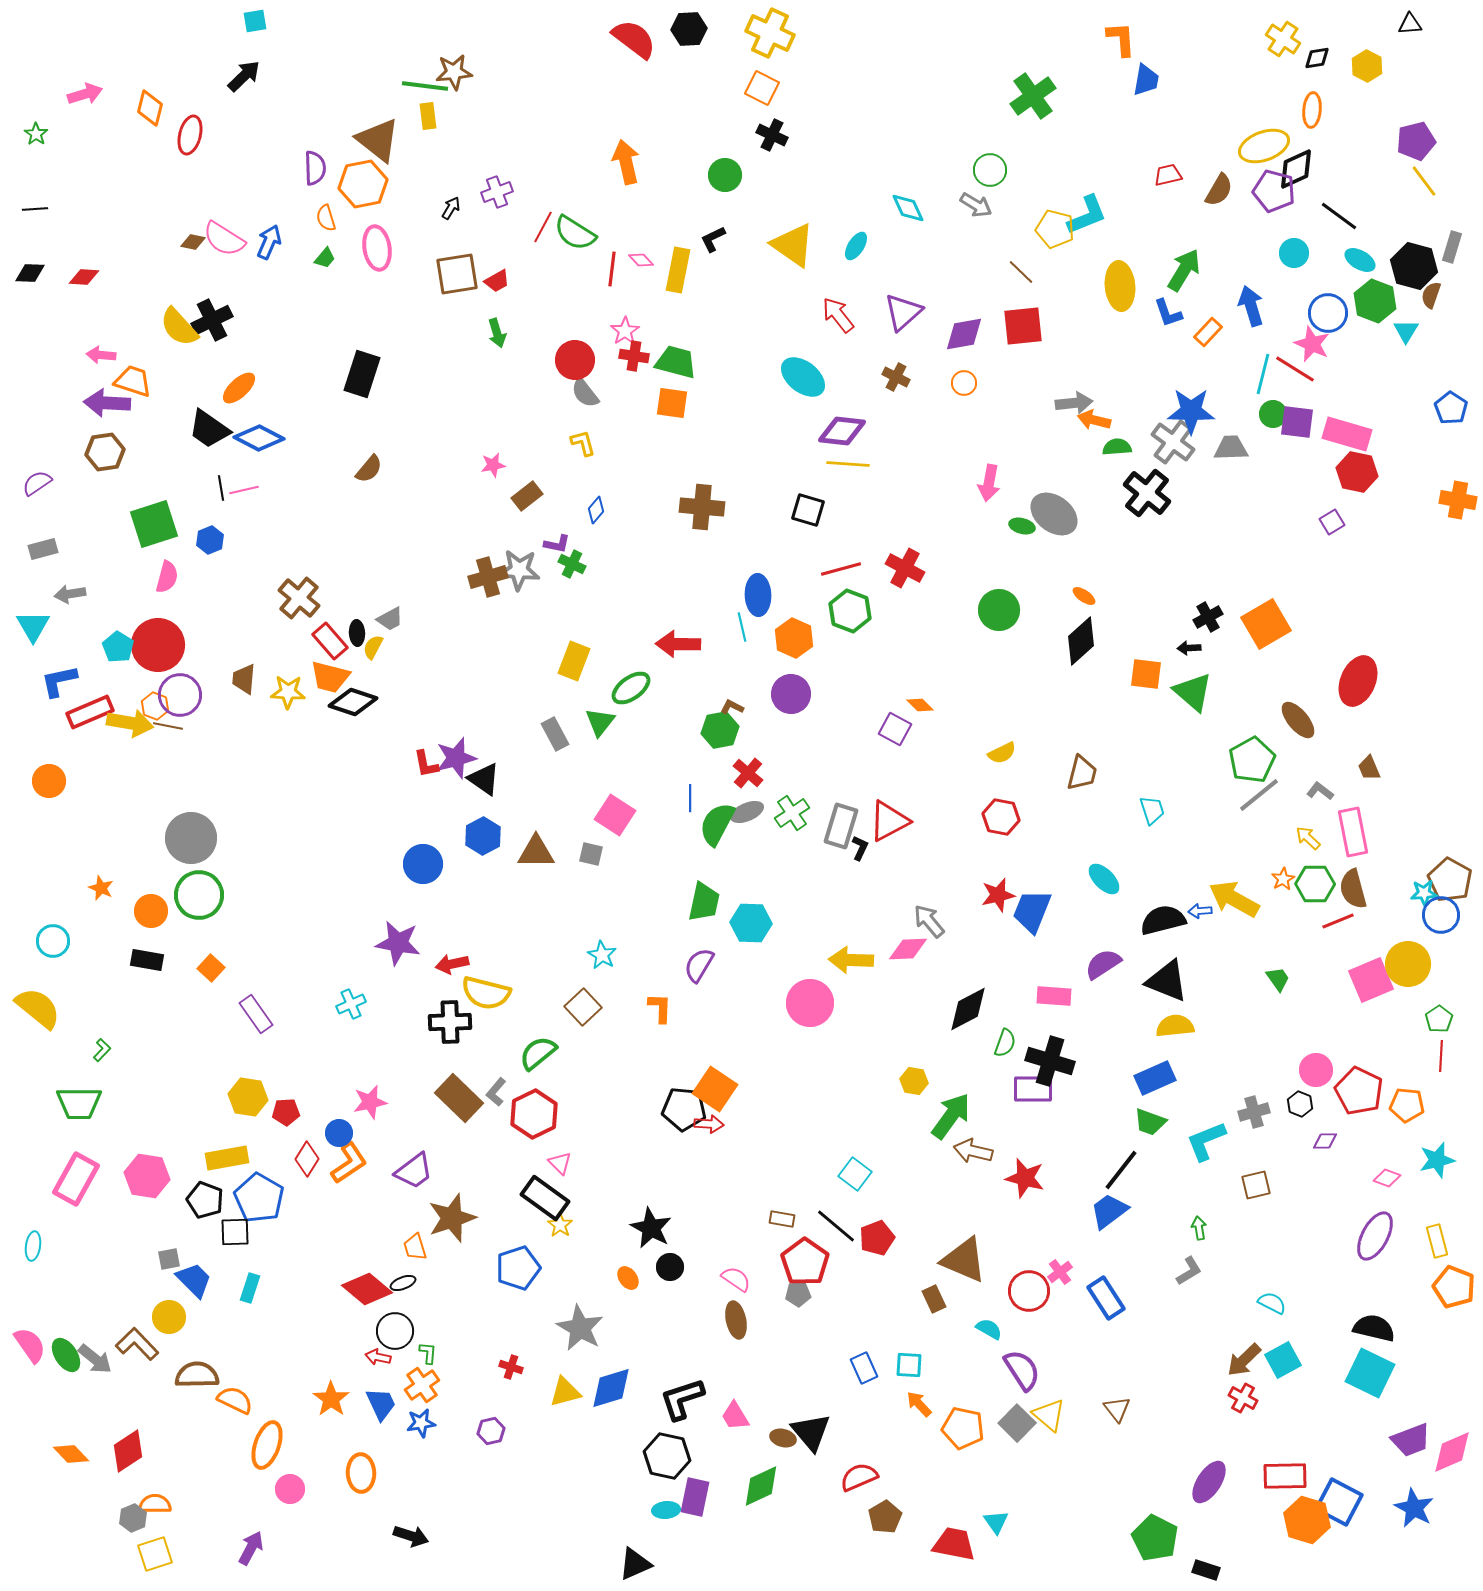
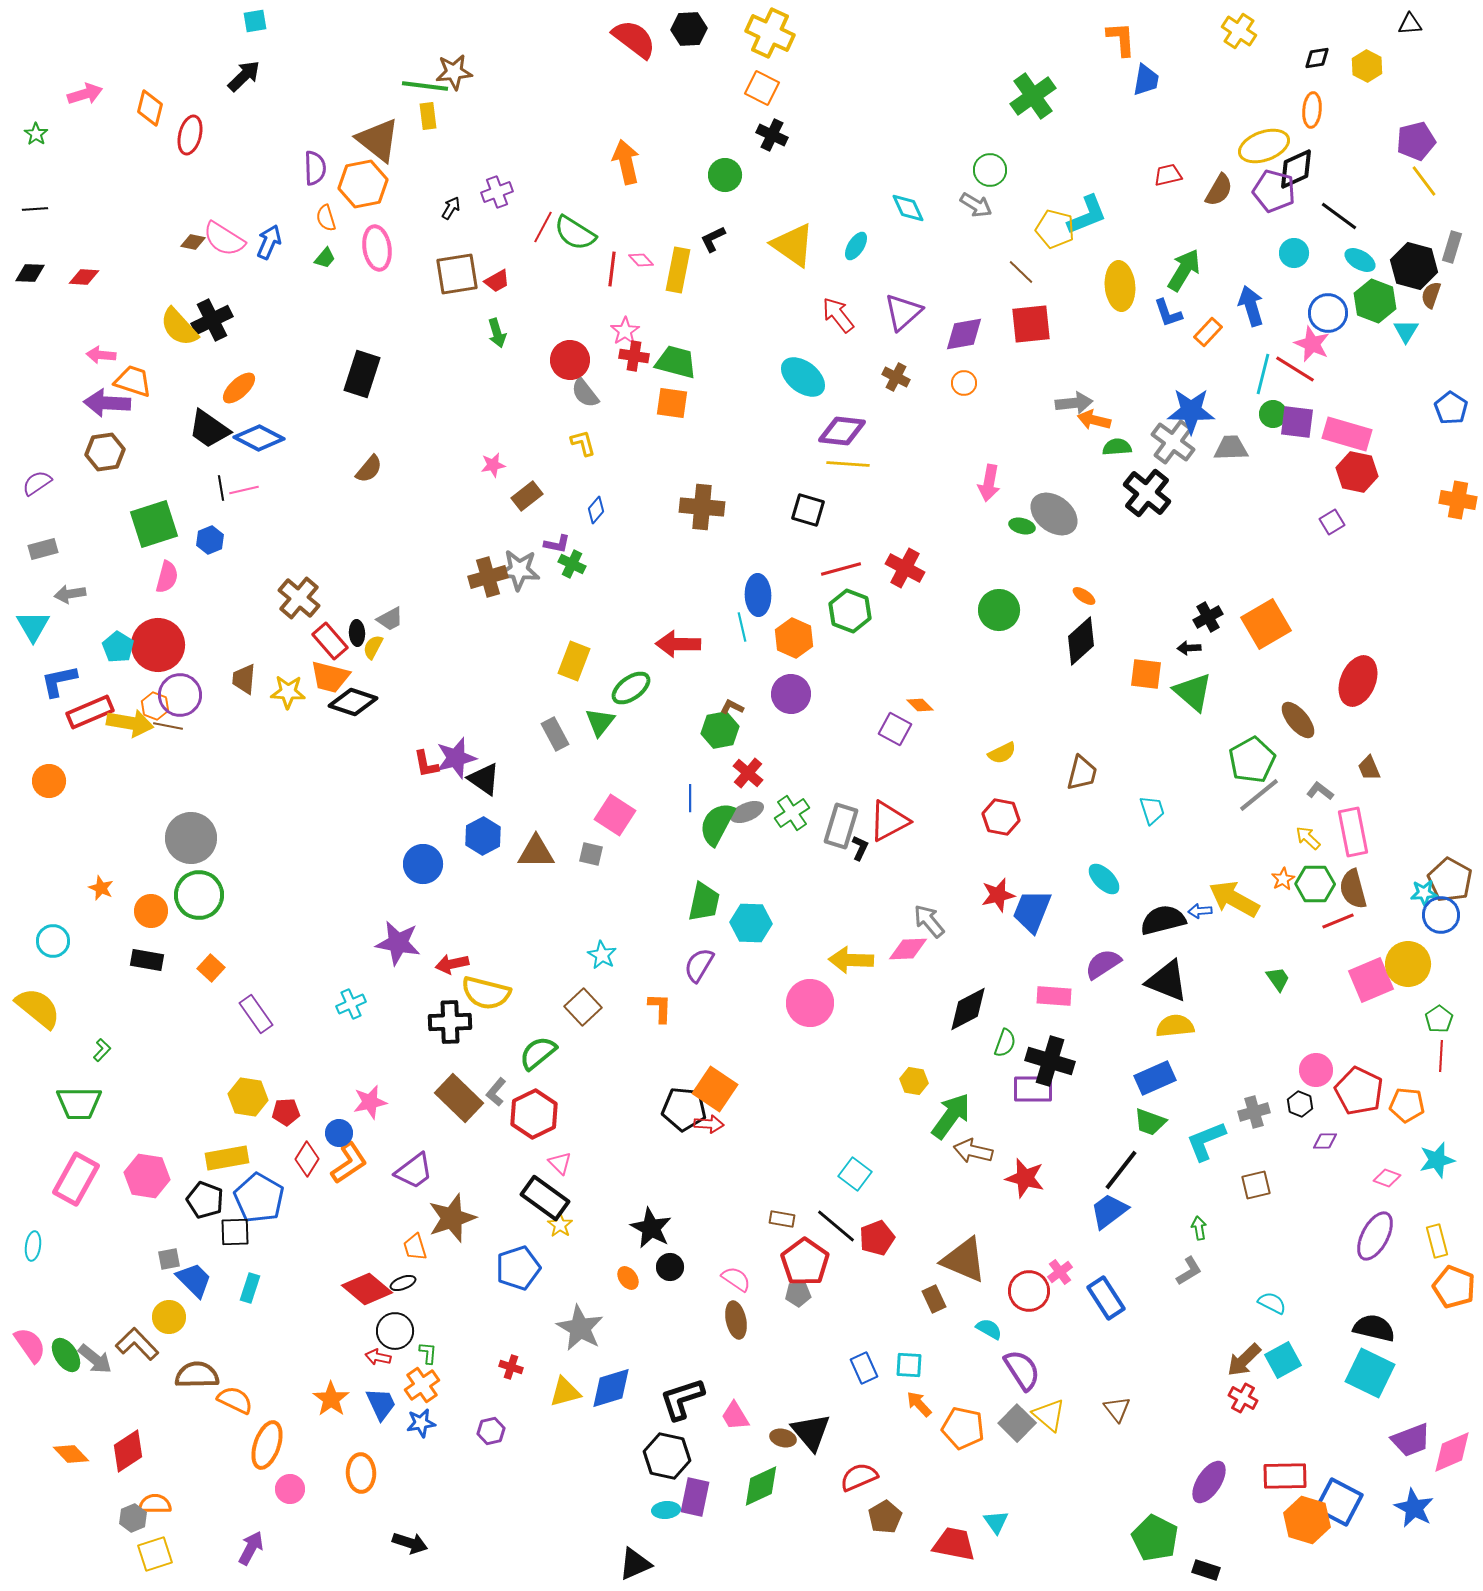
yellow cross at (1283, 39): moved 44 px left, 8 px up
red square at (1023, 326): moved 8 px right, 2 px up
red circle at (575, 360): moved 5 px left
black arrow at (411, 1536): moved 1 px left, 7 px down
